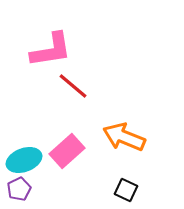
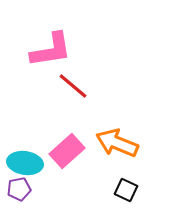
orange arrow: moved 7 px left, 6 px down
cyan ellipse: moved 1 px right, 3 px down; rotated 28 degrees clockwise
purple pentagon: rotated 15 degrees clockwise
